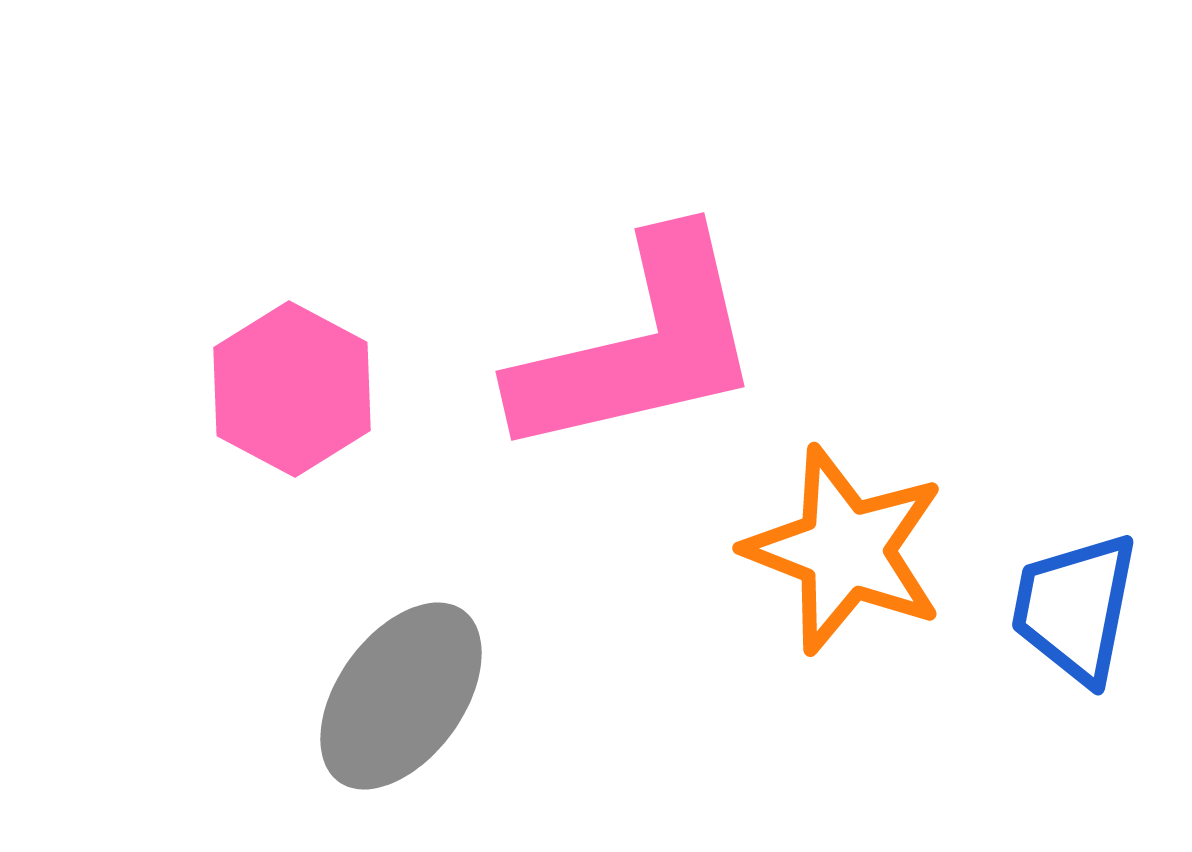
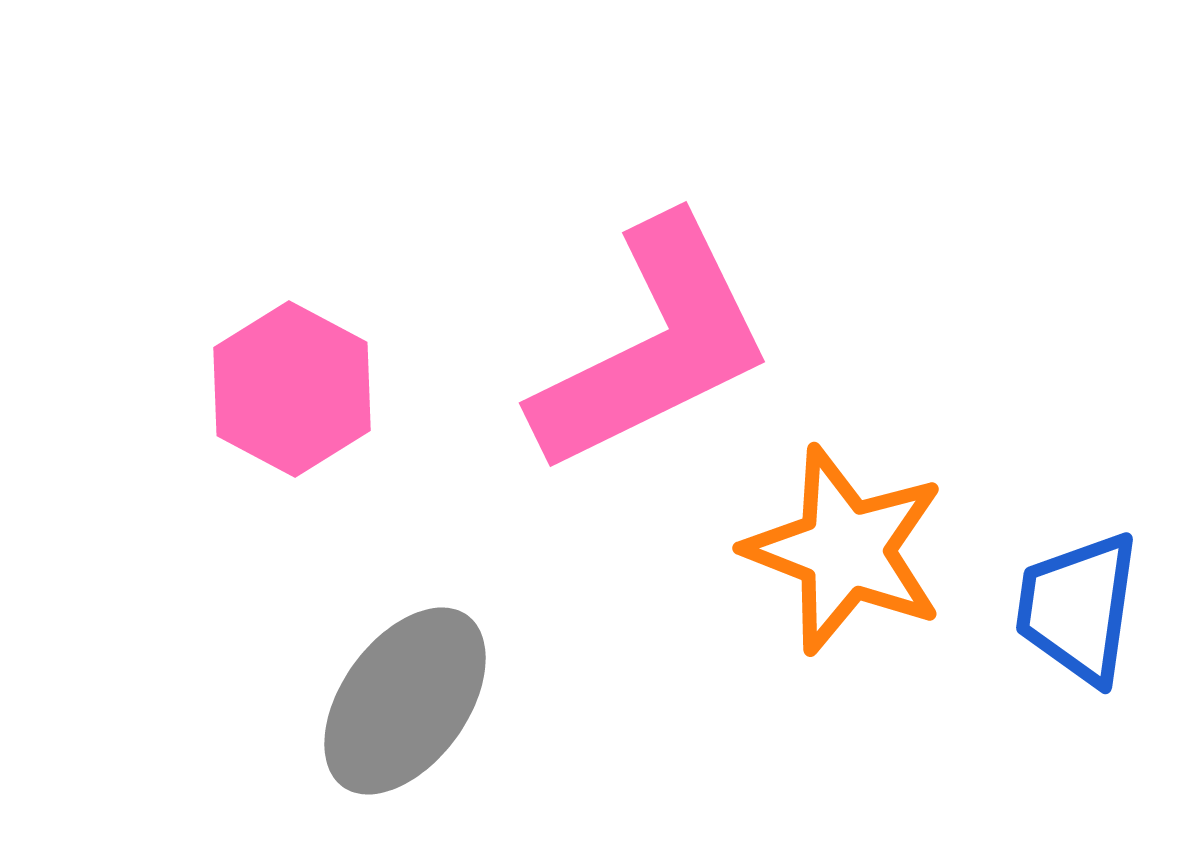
pink L-shape: moved 14 px right; rotated 13 degrees counterclockwise
blue trapezoid: moved 3 px right; rotated 3 degrees counterclockwise
gray ellipse: moved 4 px right, 5 px down
